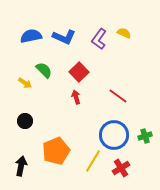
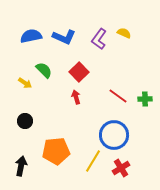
green cross: moved 37 px up; rotated 16 degrees clockwise
orange pentagon: rotated 16 degrees clockwise
